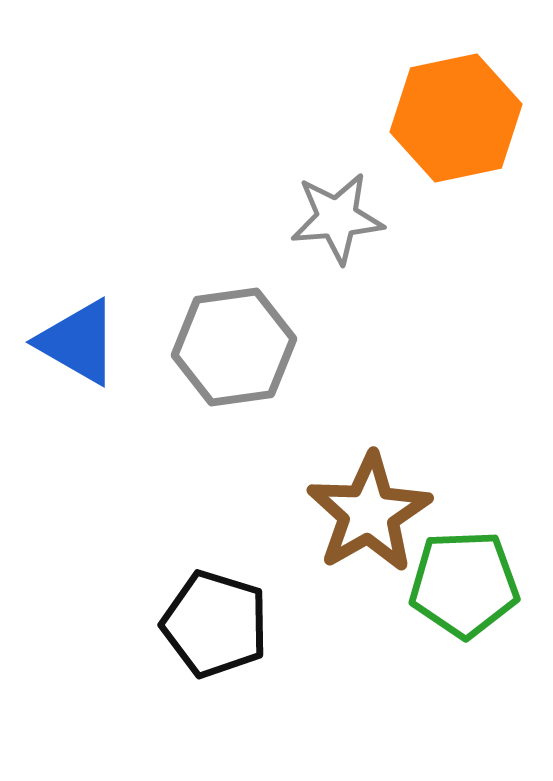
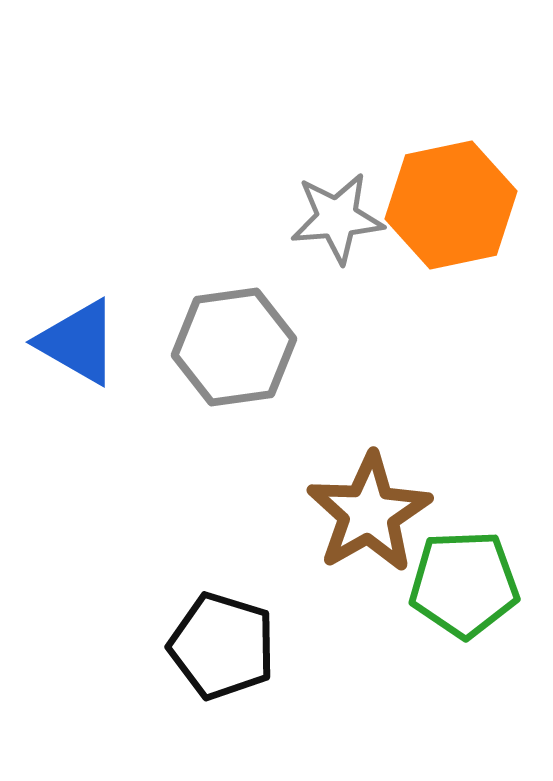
orange hexagon: moved 5 px left, 87 px down
black pentagon: moved 7 px right, 22 px down
